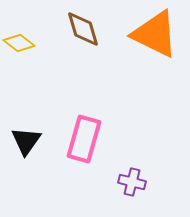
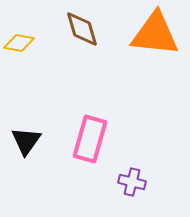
brown diamond: moved 1 px left
orange triangle: rotated 20 degrees counterclockwise
yellow diamond: rotated 28 degrees counterclockwise
pink rectangle: moved 6 px right
